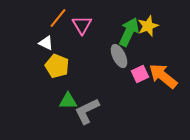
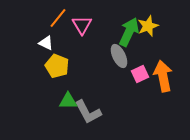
orange arrow: rotated 40 degrees clockwise
gray L-shape: moved 1 px right, 1 px down; rotated 92 degrees counterclockwise
